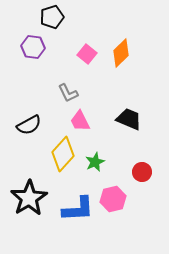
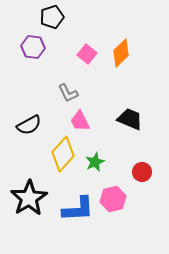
black trapezoid: moved 1 px right
